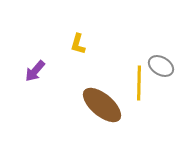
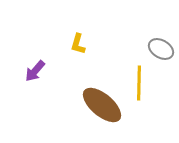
gray ellipse: moved 17 px up
